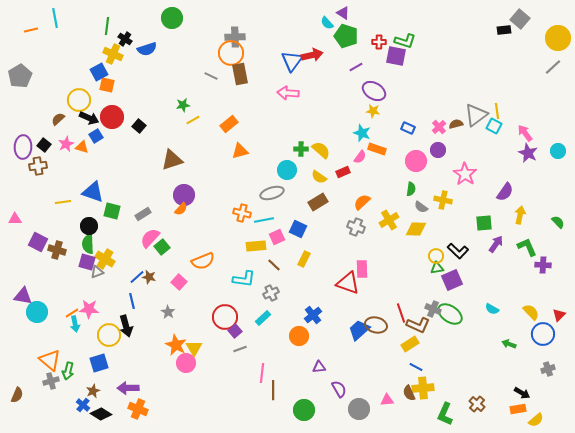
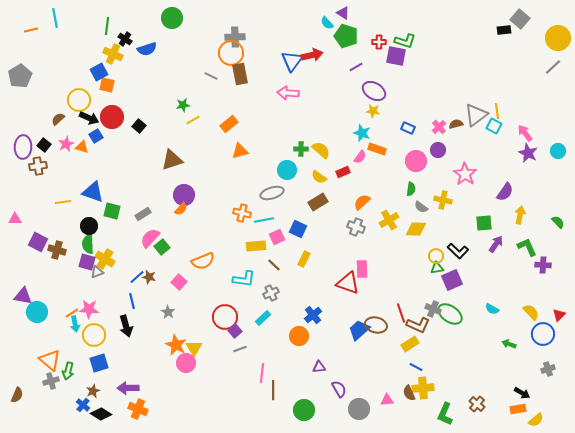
yellow circle at (109, 335): moved 15 px left
